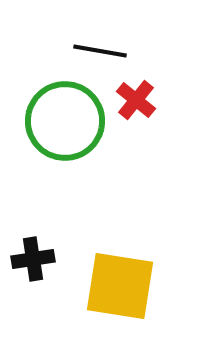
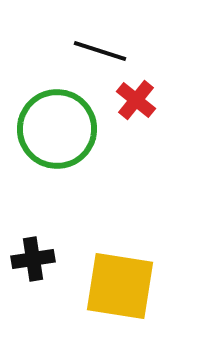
black line: rotated 8 degrees clockwise
green circle: moved 8 px left, 8 px down
